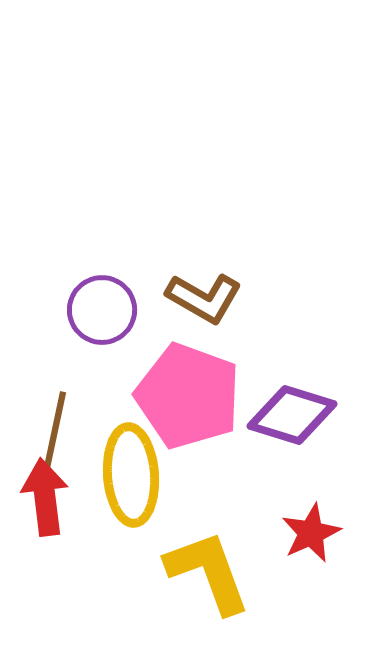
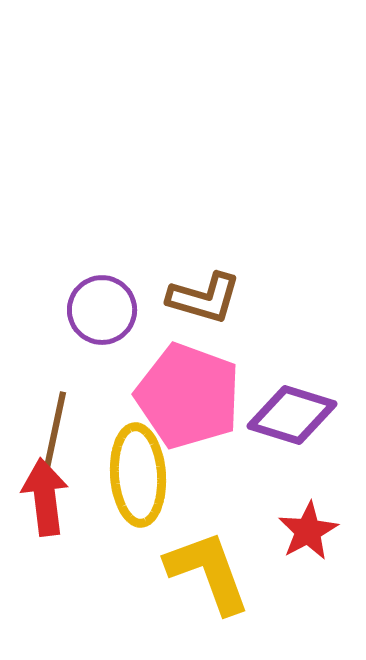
brown L-shape: rotated 14 degrees counterclockwise
yellow ellipse: moved 7 px right
red star: moved 3 px left, 2 px up; rotated 4 degrees counterclockwise
